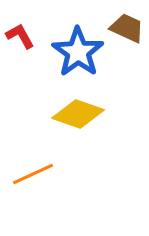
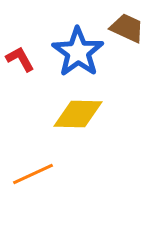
red L-shape: moved 23 px down
yellow diamond: rotated 18 degrees counterclockwise
